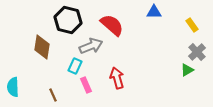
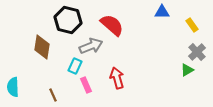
blue triangle: moved 8 px right
